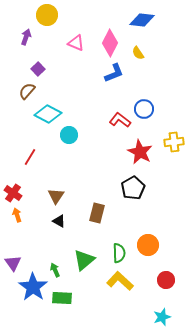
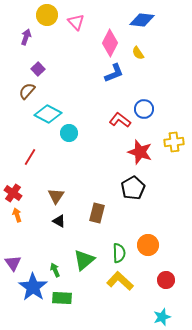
pink triangle: moved 21 px up; rotated 24 degrees clockwise
cyan circle: moved 2 px up
red star: rotated 10 degrees counterclockwise
